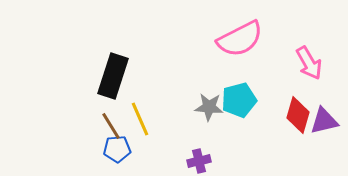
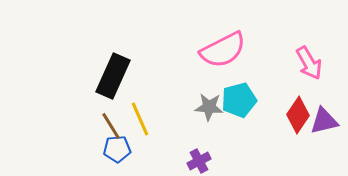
pink semicircle: moved 17 px left, 11 px down
black rectangle: rotated 6 degrees clockwise
red diamond: rotated 18 degrees clockwise
purple cross: rotated 15 degrees counterclockwise
